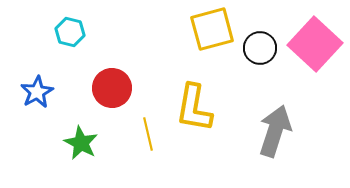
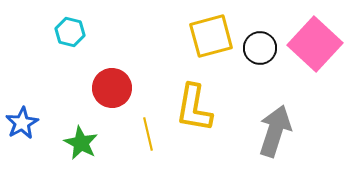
yellow square: moved 1 px left, 7 px down
blue star: moved 15 px left, 31 px down
